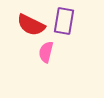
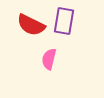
pink semicircle: moved 3 px right, 7 px down
